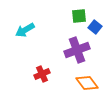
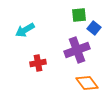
green square: moved 1 px up
blue square: moved 1 px left, 1 px down
red cross: moved 4 px left, 11 px up; rotated 14 degrees clockwise
